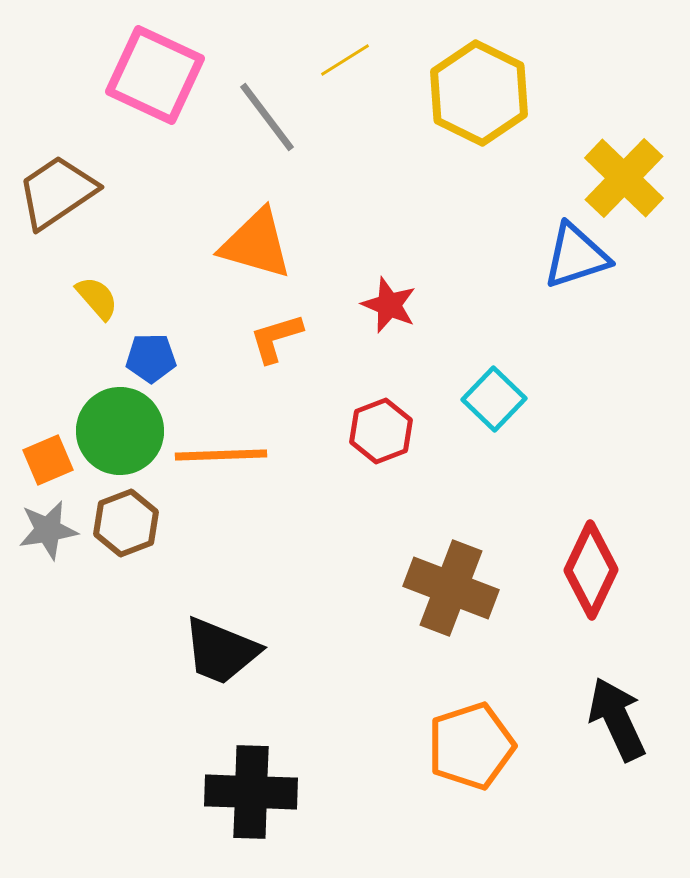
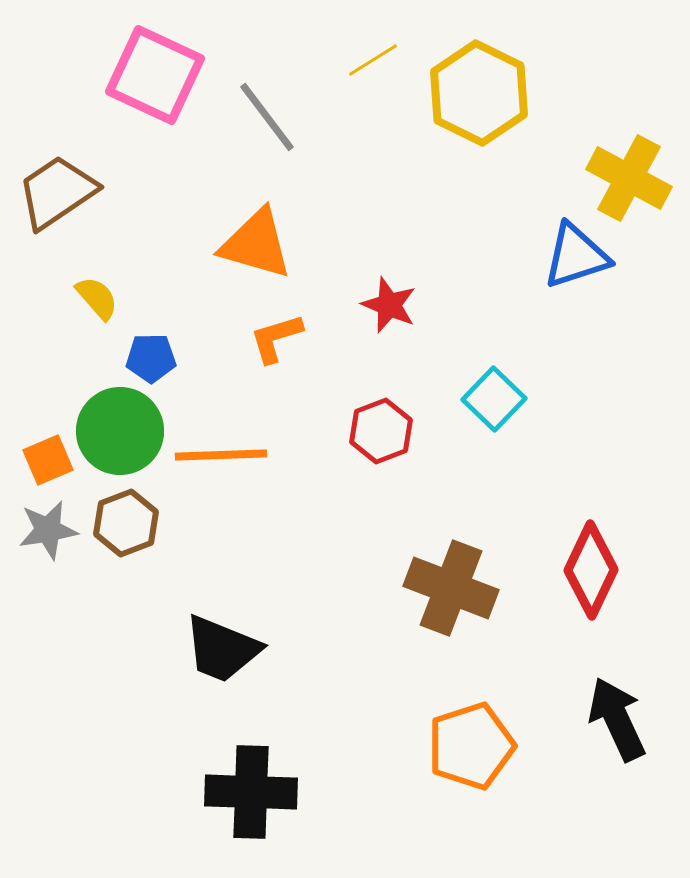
yellow line: moved 28 px right
yellow cross: moved 5 px right; rotated 16 degrees counterclockwise
black trapezoid: moved 1 px right, 2 px up
